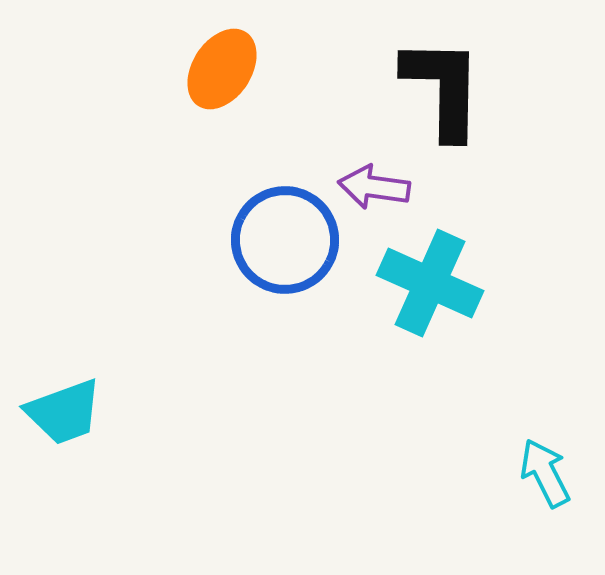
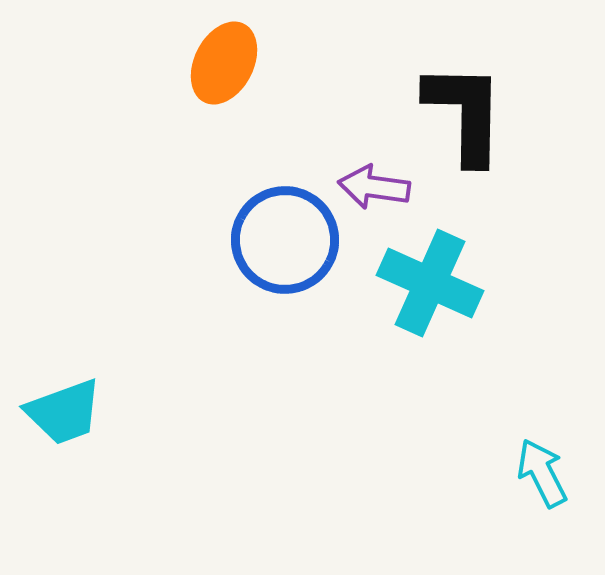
orange ellipse: moved 2 px right, 6 px up; rotated 6 degrees counterclockwise
black L-shape: moved 22 px right, 25 px down
cyan arrow: moved 3 px left
